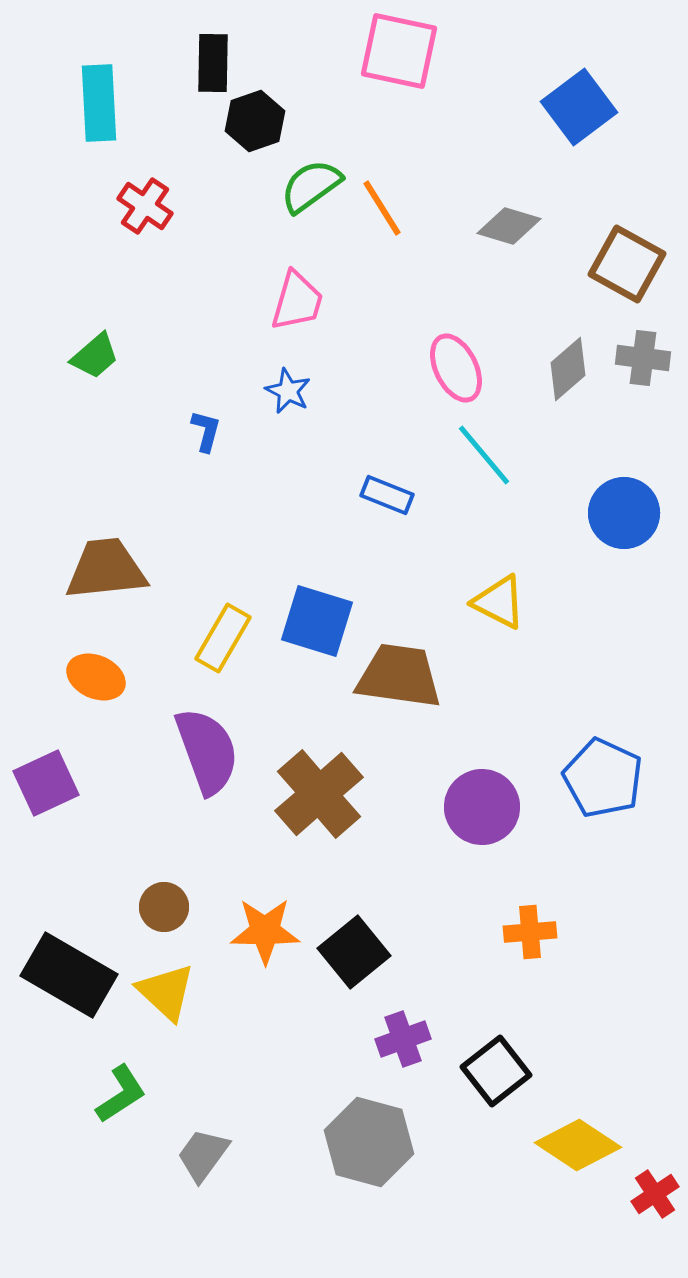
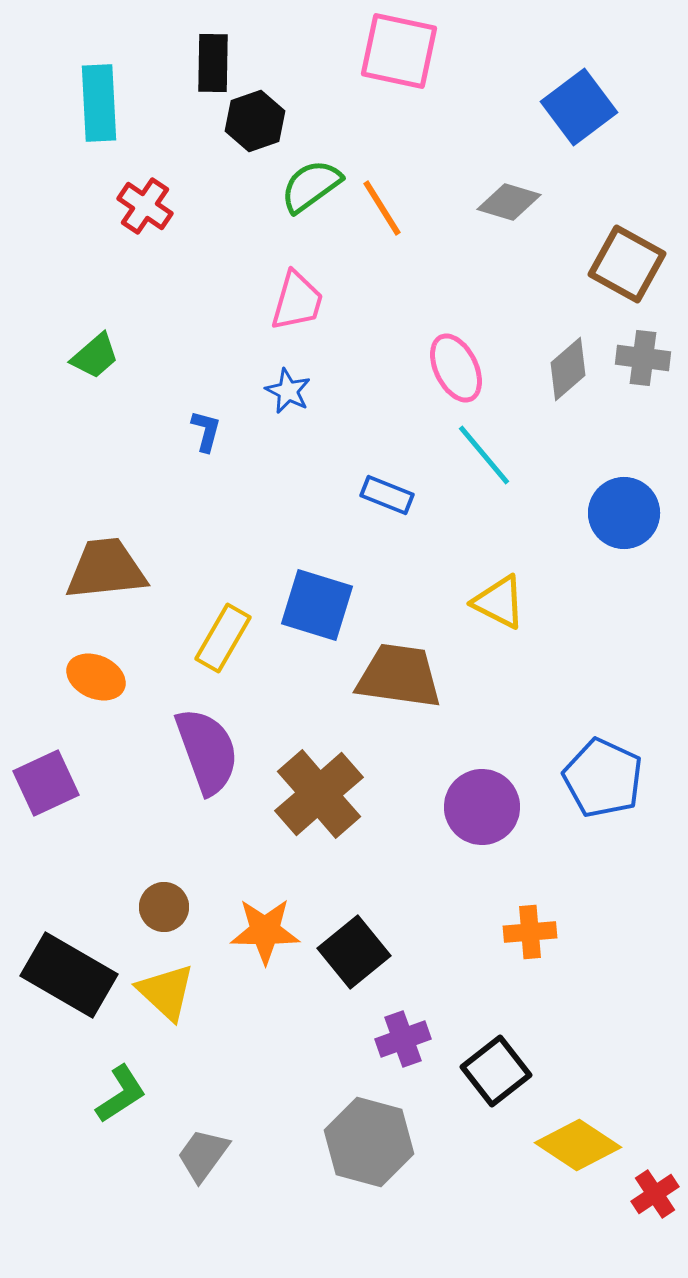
gray diamond at (509, 226): moved 24 px up
blue square at (317, 621): moved 16 px up
